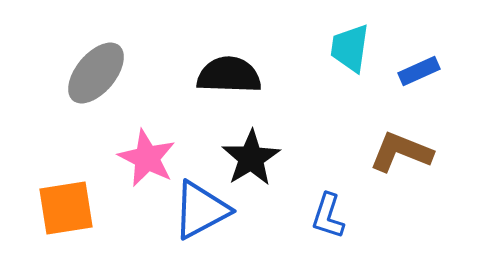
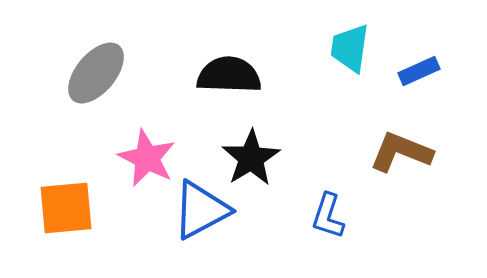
orange square: rotated 4 degrees clockwise
